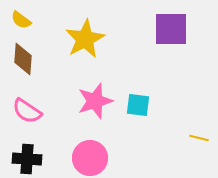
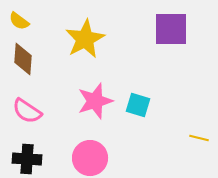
yellow semicircle: moved 2 px left, 1 px down
cyan square: rotated 10 degrees clockwise
